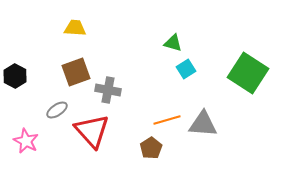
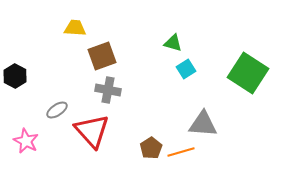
brown square: moved 26 px right, 16 px up
orange line: moved 14 px right, 32 px down
